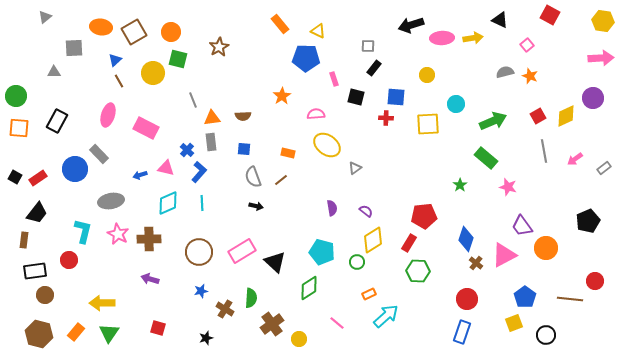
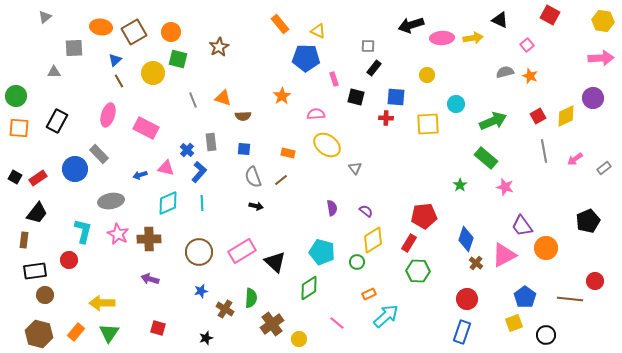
orange triangle at (212, 118): moved 11 px right, 20 px up; rotated 24 degrees clockwise
gray triangle at (355, 168): rotated 32 degrees counterclockwise
pink star at (508, 187): moved 3 px left
